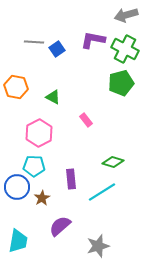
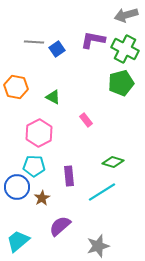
purple rectangle: moved 2 px left, 3 px up
cyan trapezoid: rotated 140 degrees counterclockwise
